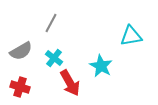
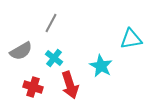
cyan triangle: moved 3 px down
red arrow: moved 2 px down; rotated 12 degrees clockwise
red cross: moved 13 px right
